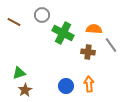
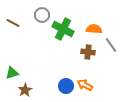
brown line: moved 1 px left, 1 px down
green cross: moved 4 px up
green triangle: moved 7 px left
orange arrow: moved 4 px left, 1 px down; rotated 56 degrees counterclockwise
